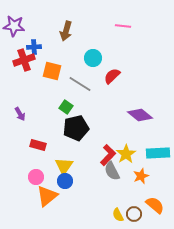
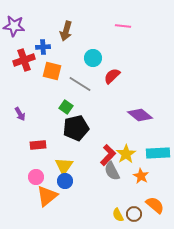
blue cross: moved 9 px right
red rectangle: rotated 21 degrees counterclockwise
orange star: rotated 21 degrees counterclockwise
